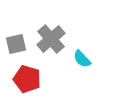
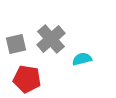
cyan semicircle: rotated 120 degrees clockwise
red pentagon: rotated 8 degrees counterclockwise
